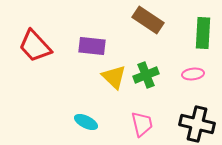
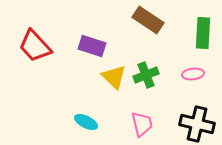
purple rectangle: rotated 12 degrees clockwise
